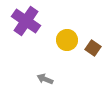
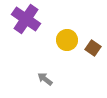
purple cross: moved 2 px up
gray arrow: rotated 14 degrees clockwise
